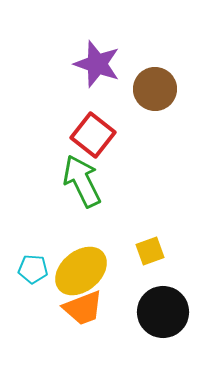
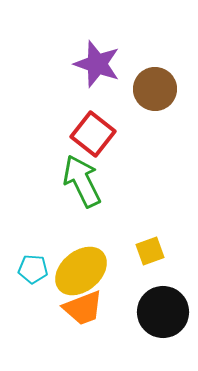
red square: moved 1 px up
